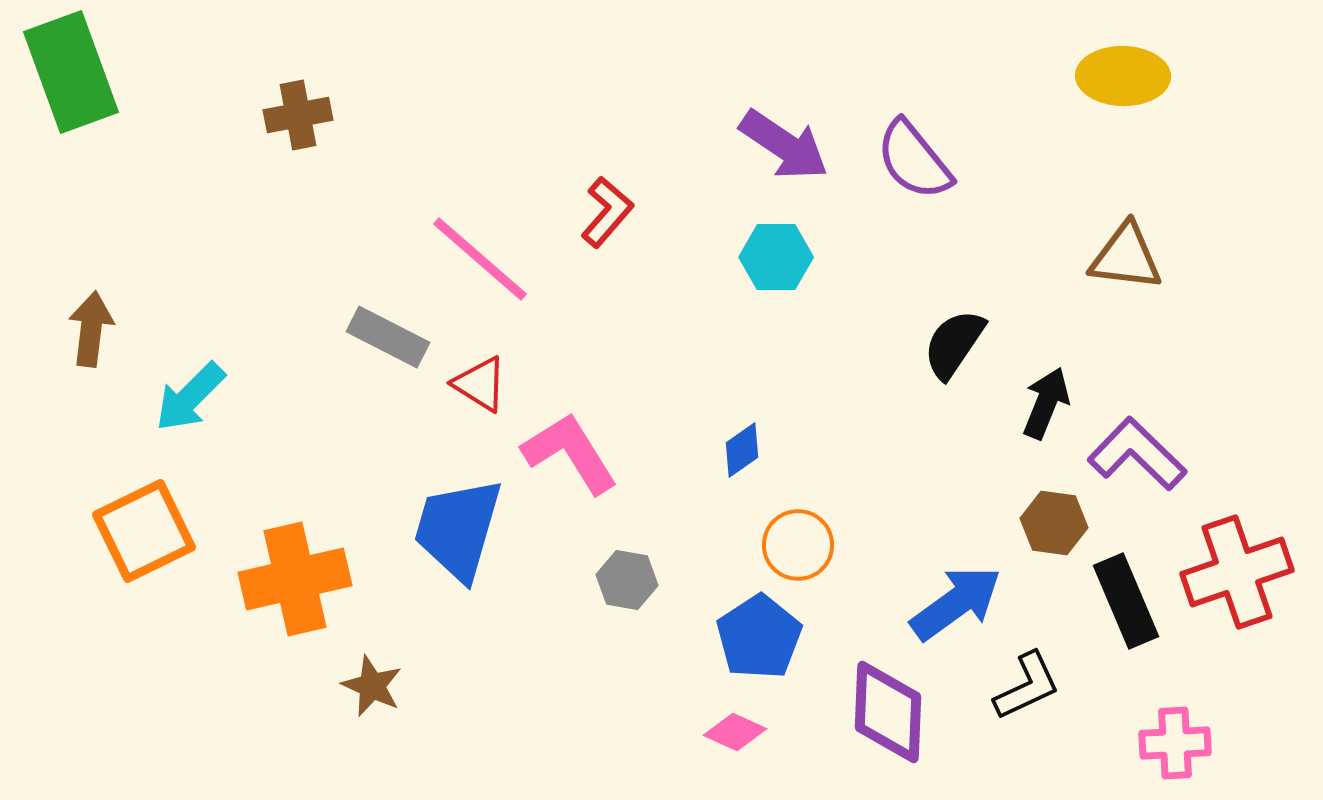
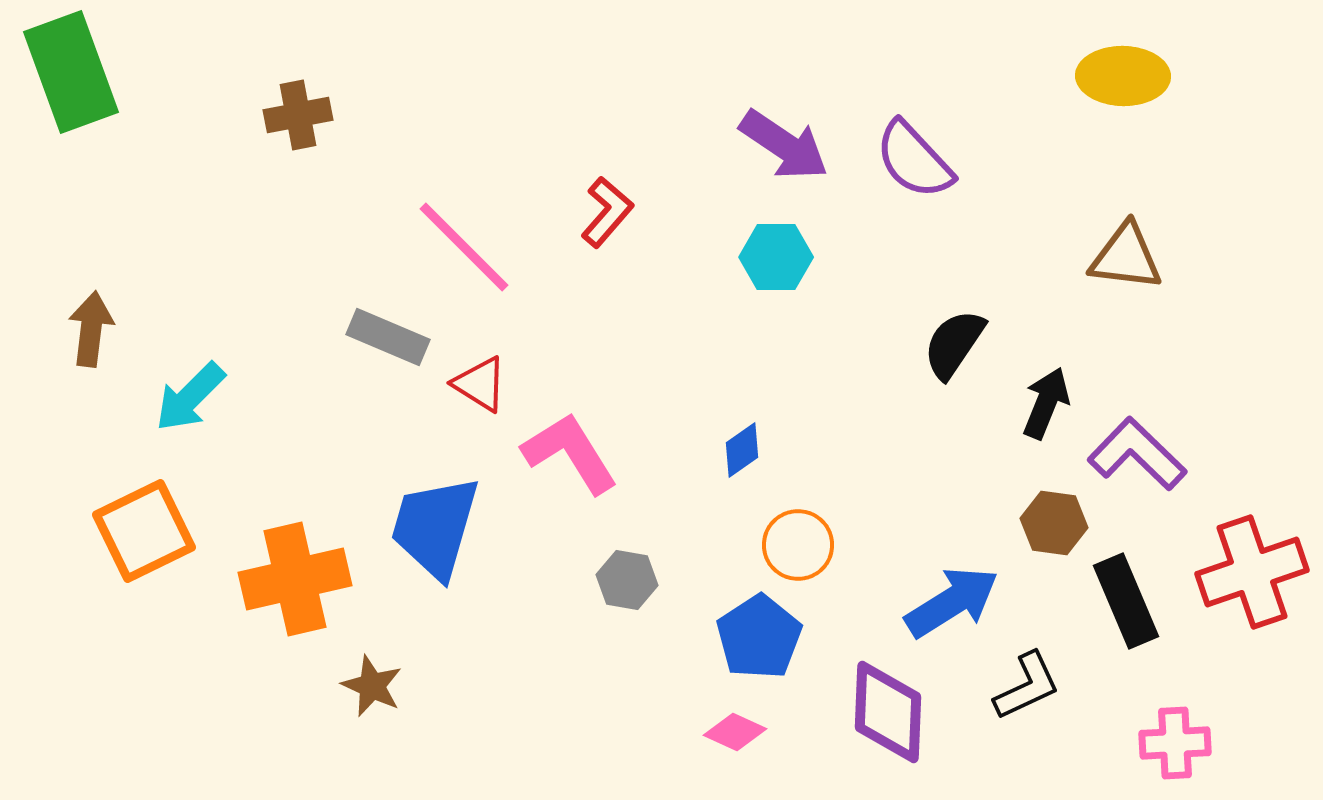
purple semicircle: rotated 4 degrees counterclockwise
pink line: moved 16 px left, 12 px up; rotated 4 degrees clockwise
gray rectangle: rotated 4 degrees counterclockwise
blue trapezoid: moved 23 px left, 2 px up
red cross: moved 15 px right
blue arrow: moved 4 px left, 1 px up; rotated 4 degrees clockwise
